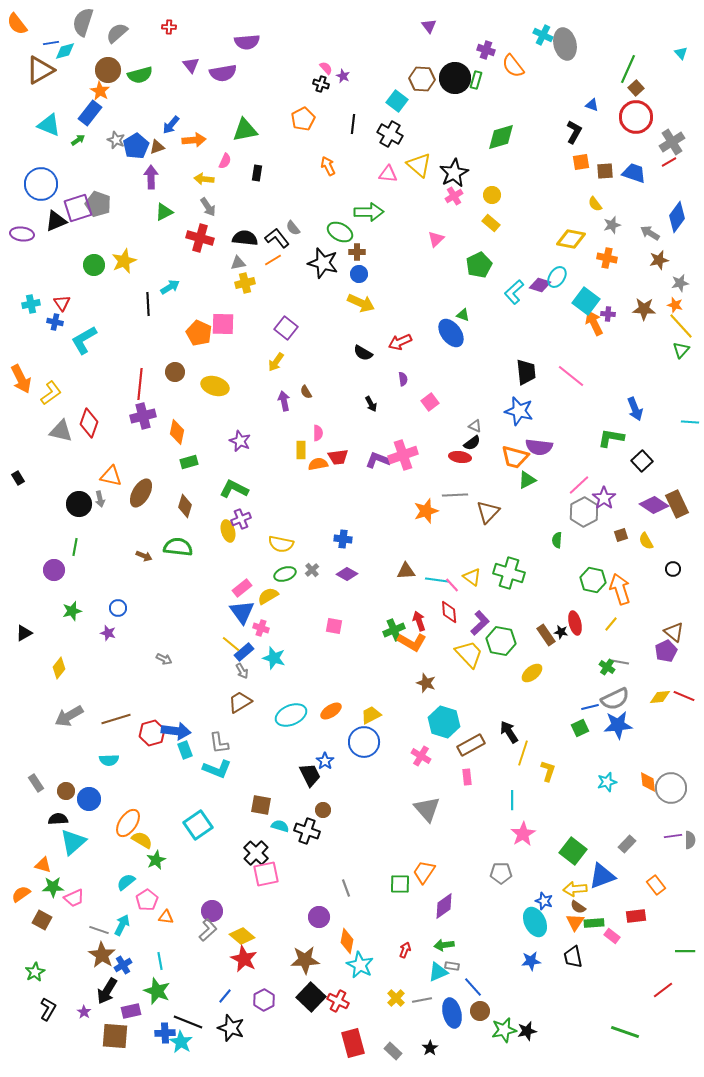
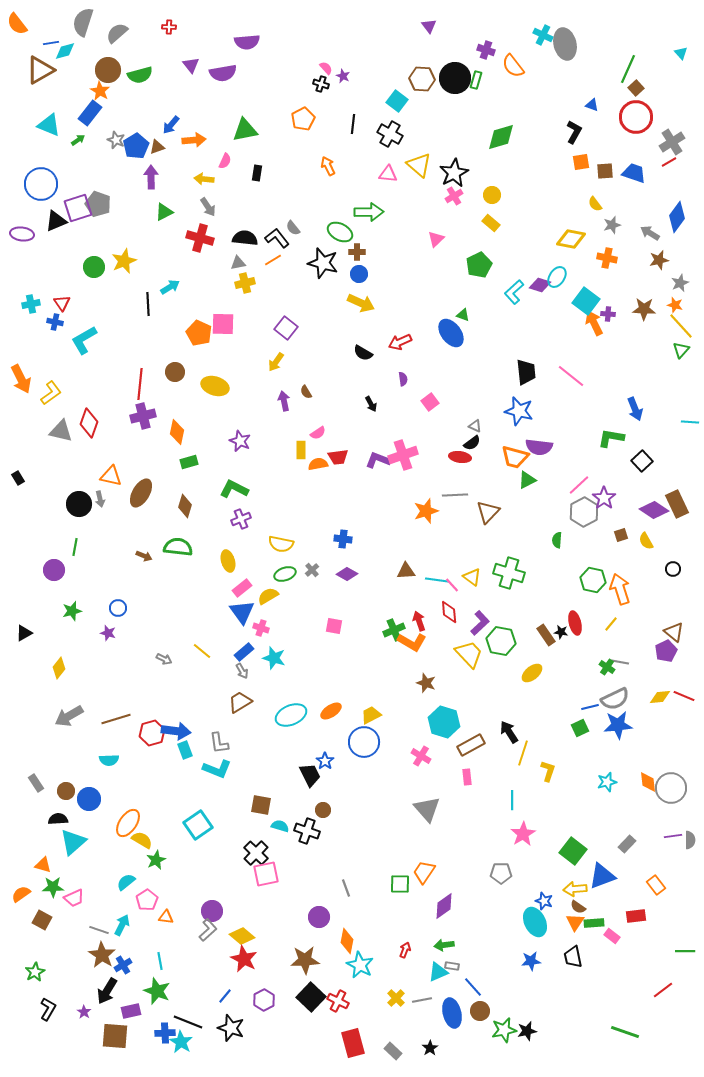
green circle at (94, 265): moved 2 px down
gray star at (680, 283): rotated 12 degrees counterclockwise
pink semicircle at (318, 433): rotated 56 degrees clockwise
purple diamond at (654, 505): moved 5 px down
yellow ellipse at (228, 531): moved 30 px down
yellow line at (231, 644): moved 29 px left, 7 px down
